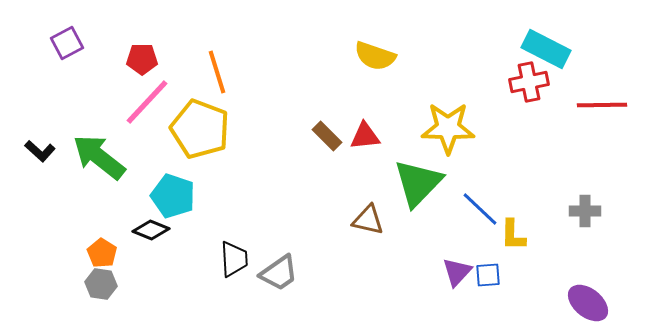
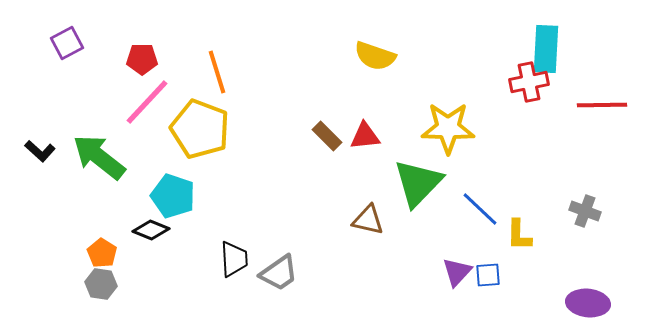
cyan rectangle: rotated 66 degrees clockwise
gray cross: rotated 20 degrees clockwise
yellow L-shape: moved 6 px right
purple ellipse: rotated 33 degrees counterclockwise
